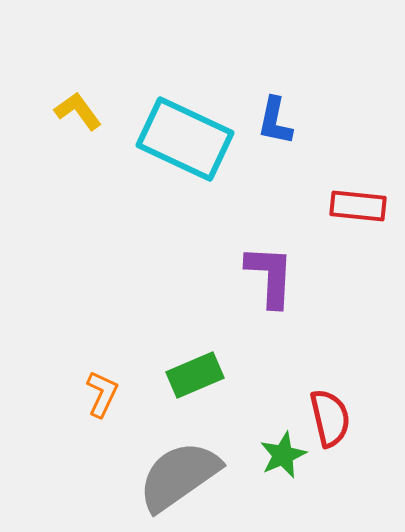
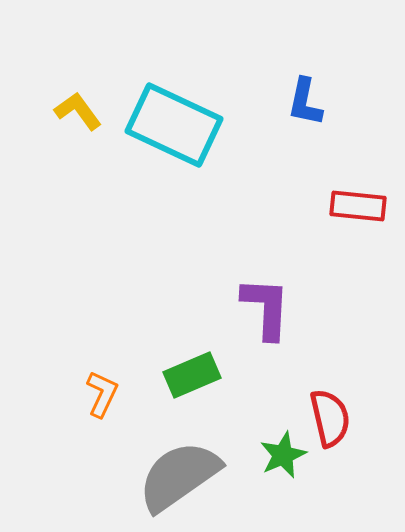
blue L-shape: moved 30 px right, 19 px up
cyan rectangle: moved 11 px left, 14 px up
purple L-shape: moved 4 px left, 32 px down
green rectangle: moved 3 px left
